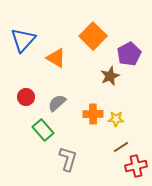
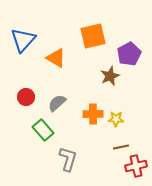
orange square: rotated 32 degrees clockwise
brown line: rotated 21 degrees clockwise
